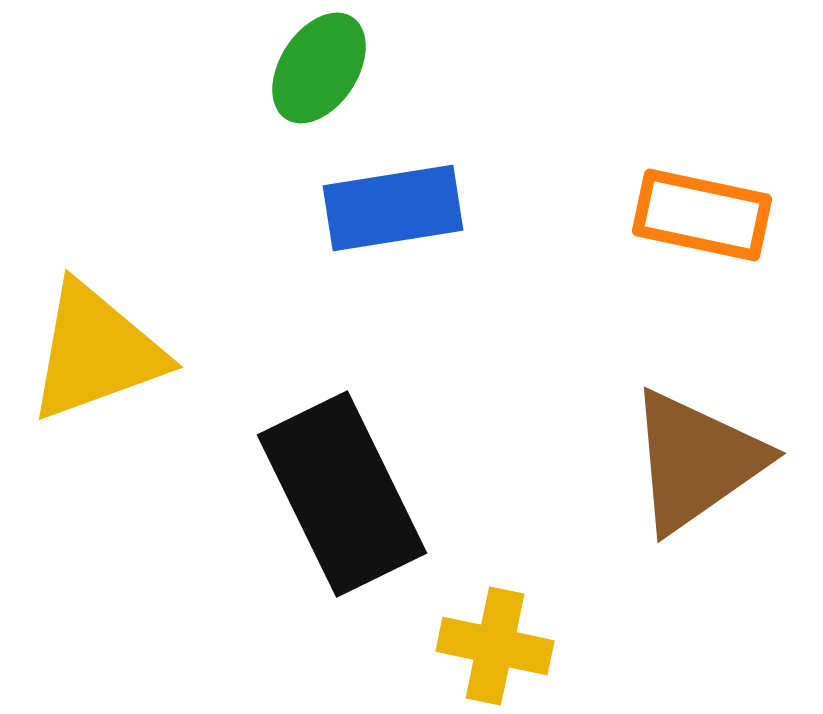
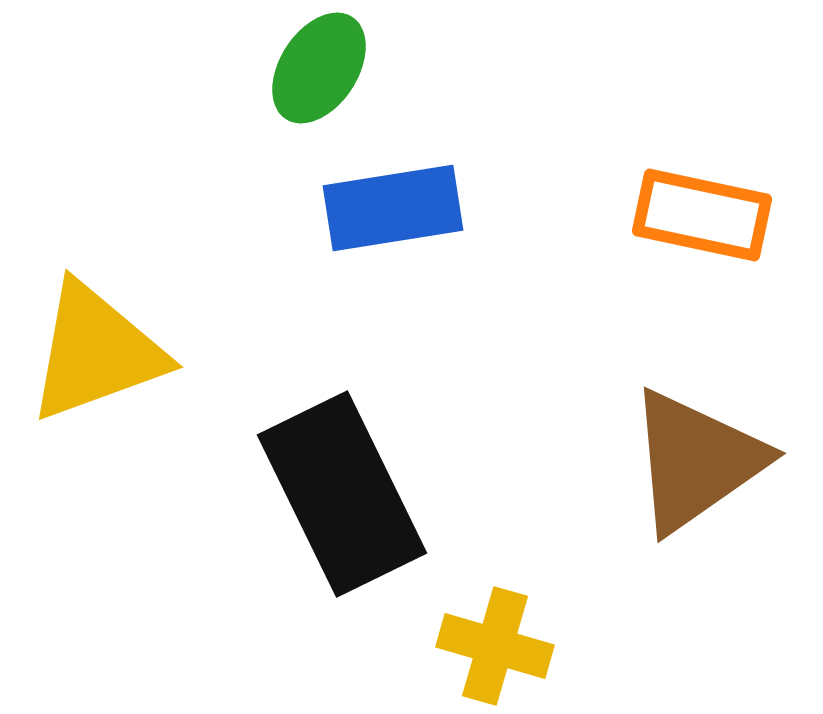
yellow cross: rotated 4 degrees clockwise
